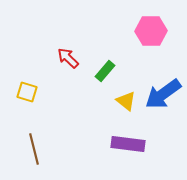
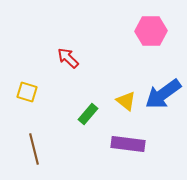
green rectangle: moved 17 px left, 43 px down
